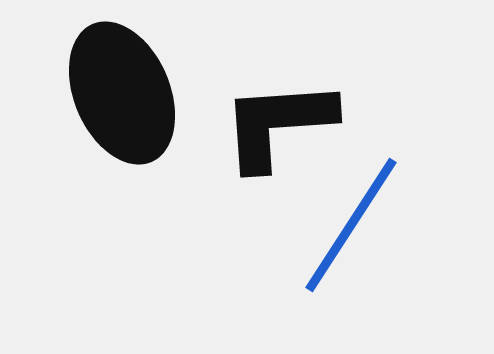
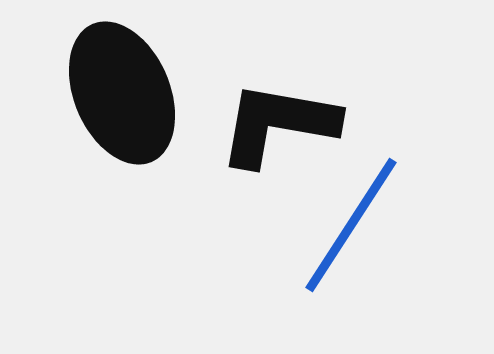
black L-shape: rotated 14 degrees clockwise
